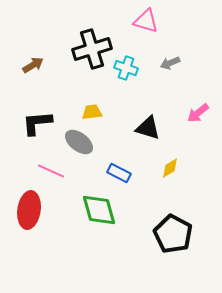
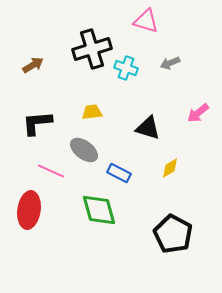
gray ellipse: moved 5 px right, 8 px down
